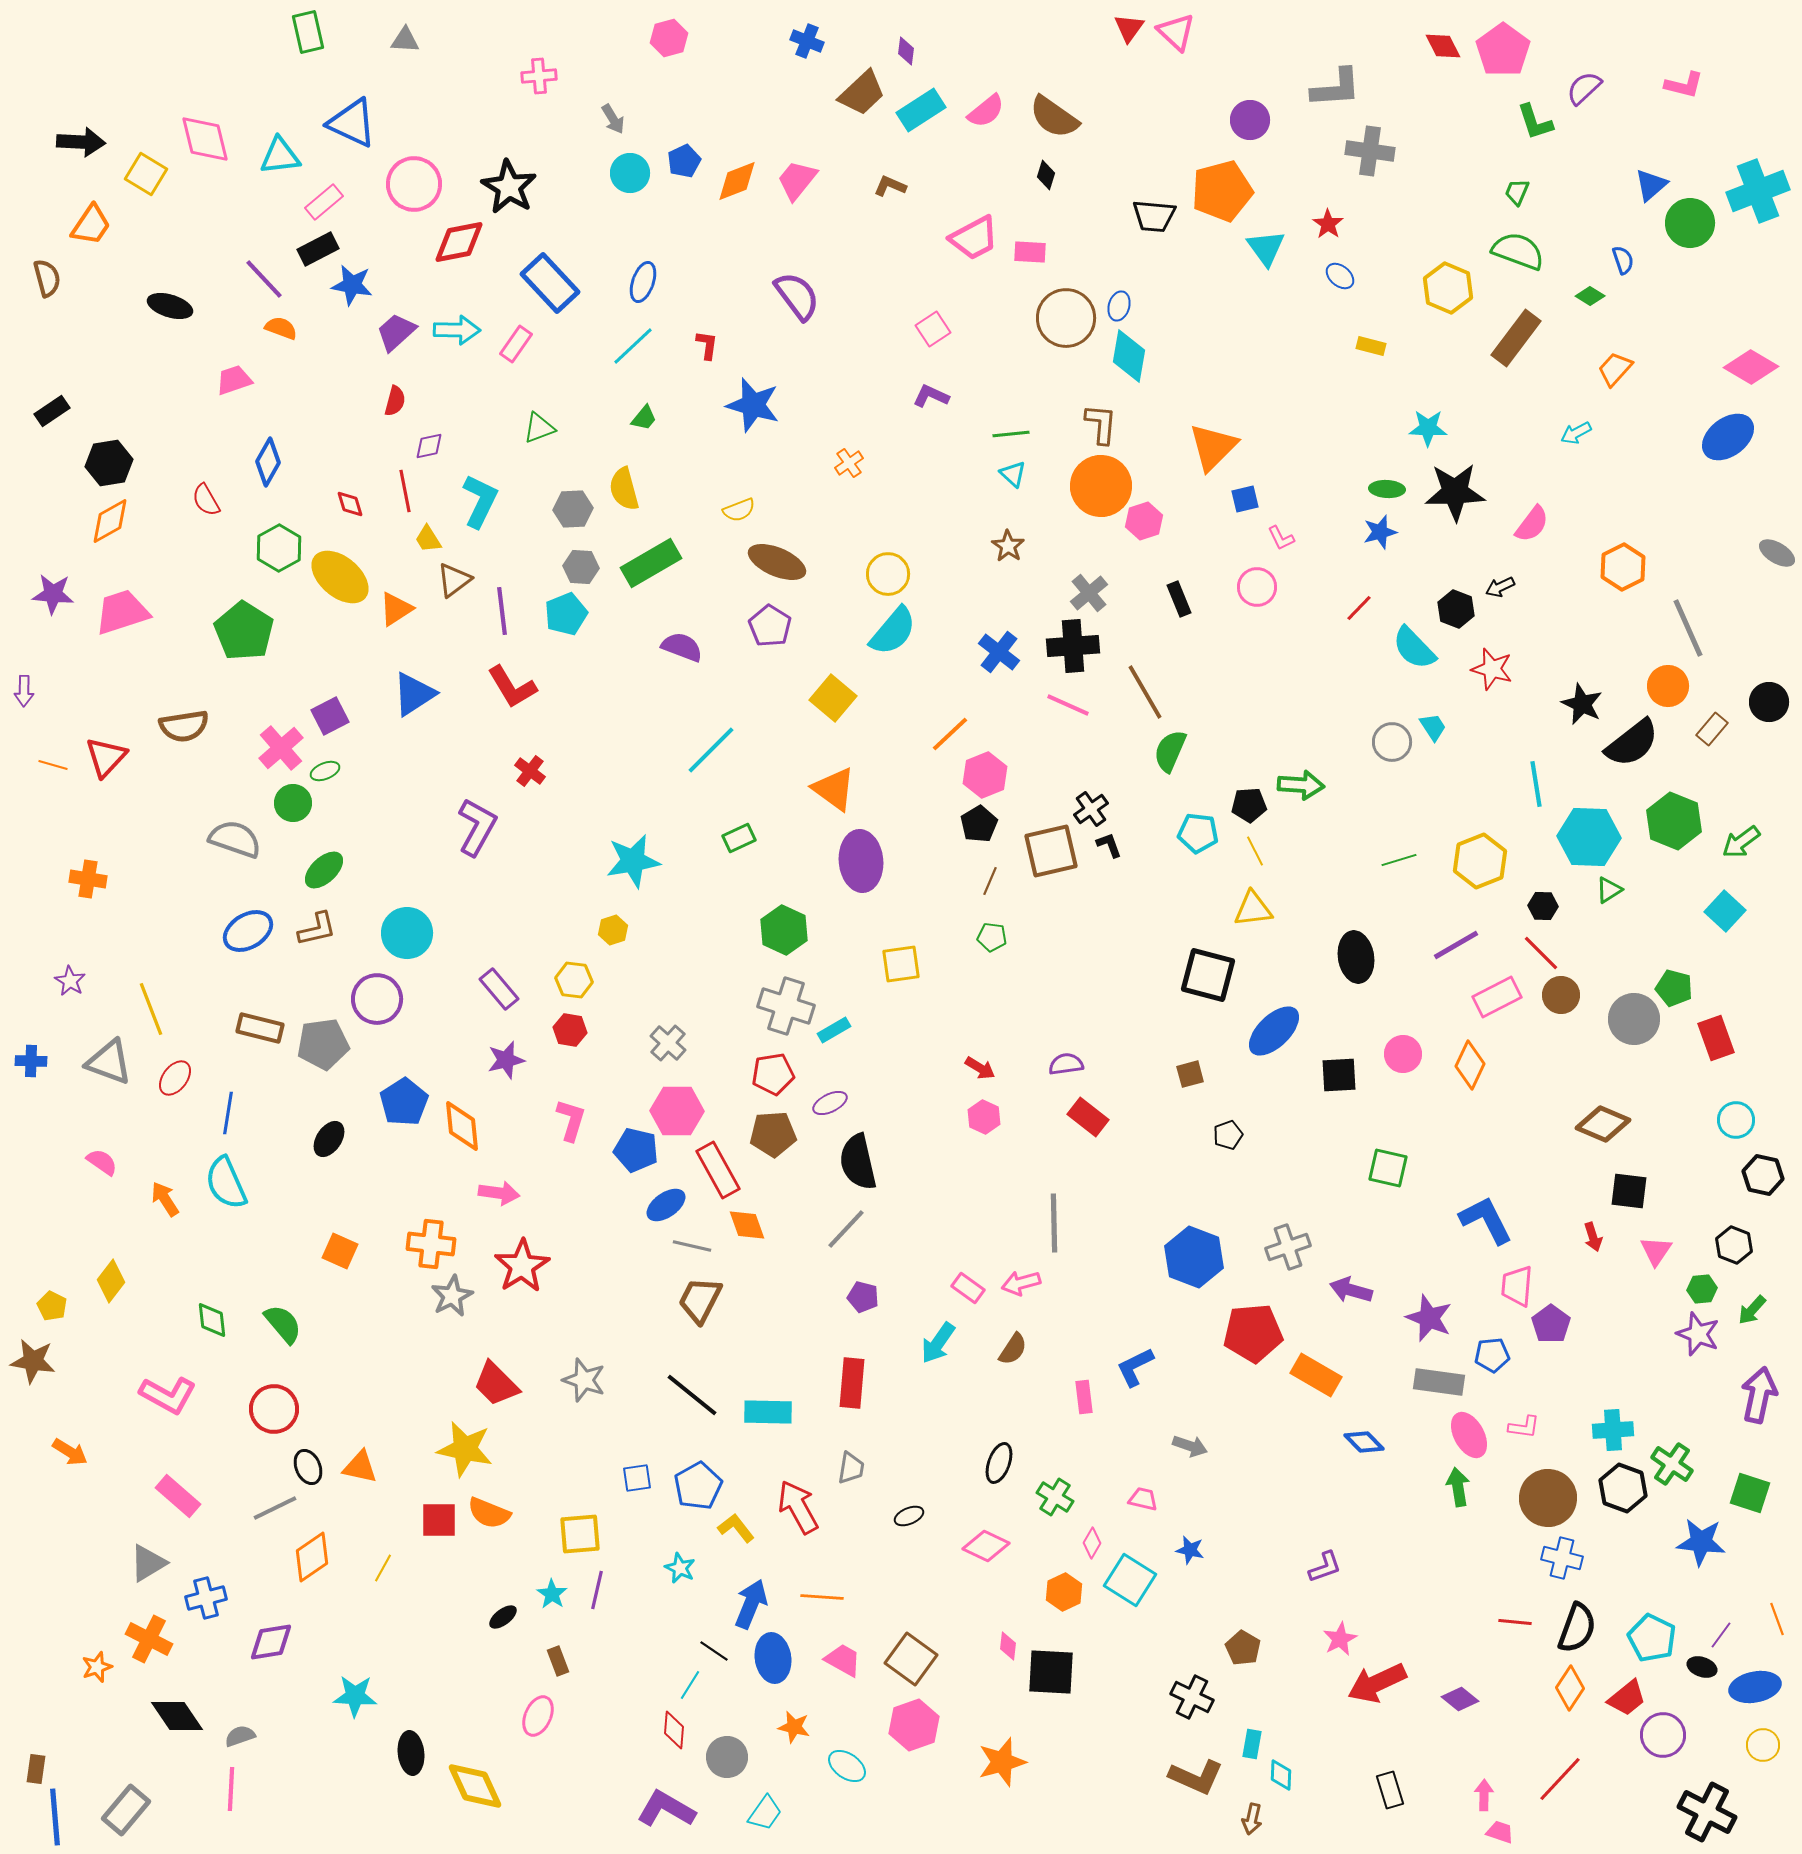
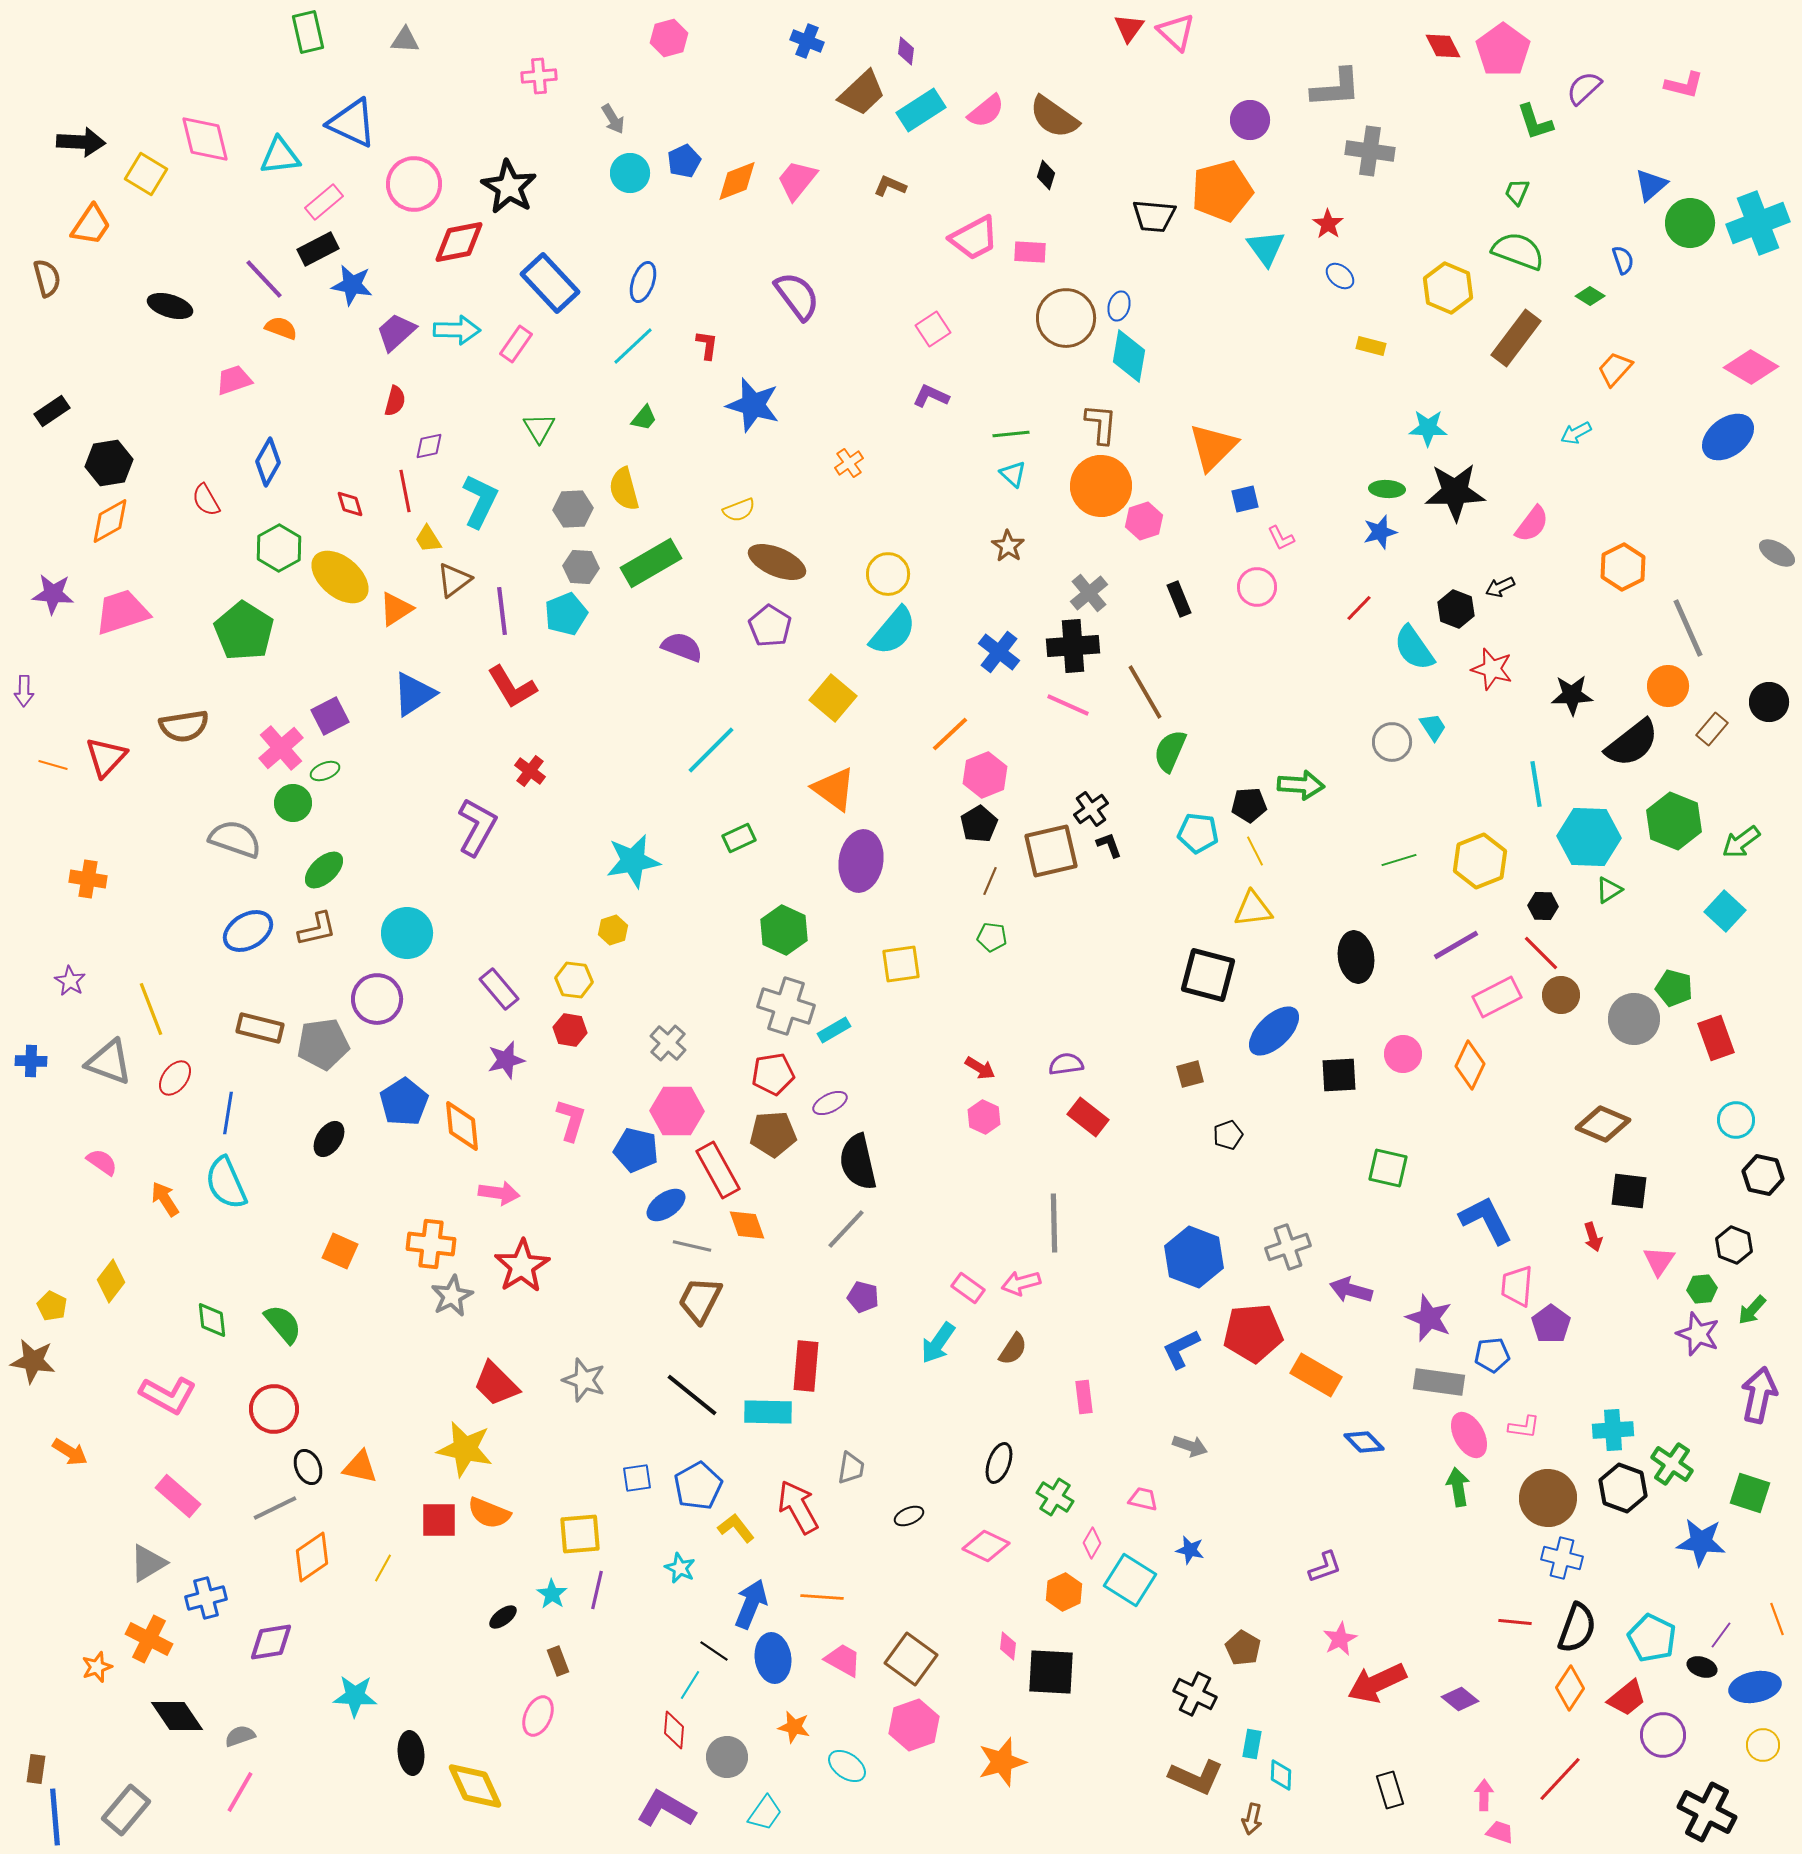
cyan cross at (1758, 191): moved 32 px down
green triangle at (539, 428): rotated 40 degrees counterclockwise
cyan semicircle at (1414, 648): rotated 9 degrees clockwise
black star at (1582, 704): moved 10 px left, 9 px up; rotated 27 degrees counterclockwise
purple ellipse at (861, 861): rotated 14 degrees clockwise
pink triangle at (1656, 1251): moved 3 px right, 10 px down
blue L-shape at (1135, 1367): moved 46 px right, 18 px up
red rectangle at (852, 1383): moved 46 px left, 17 px up
black cross at (1192, 1697): moved 3 px right, 3 px up
pink line at (231, 1789): moved 9 px right, 3 px down; rotated 27 degrees clockwise
